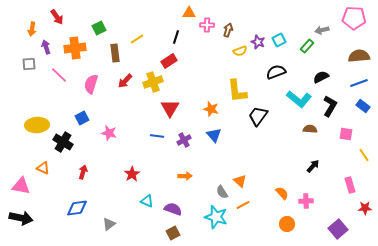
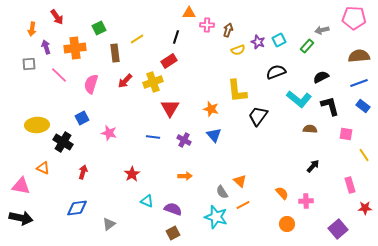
yellow semicircle at (240, 51): moved 2 px left, 1 px up
black L-shape at (330, 106): rotated 45 degrees counterclockwise
blue line at (157, 136): moved 4 px left, 1 px down
purple cross at (184, 140): rotated 32 degrees counterclockwise
